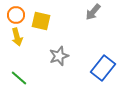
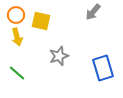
blue rectangle: rotated 55 degrees counterclockwise
green line: moved 2 px left, 5 px up
